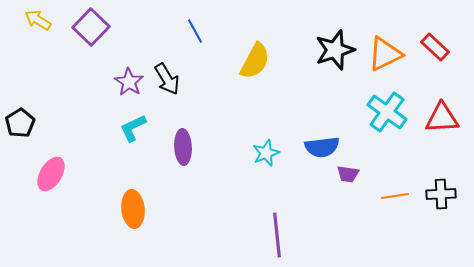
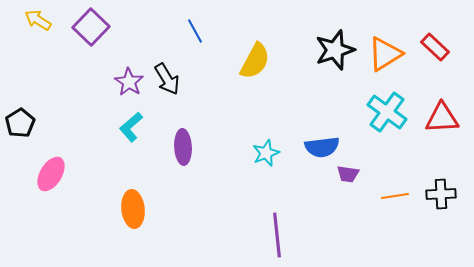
orange triangle: rotated 6 degrees counterclockwise
cyan L-shape: moved 2 px left, 1 px up; rotated 16 degrees counterclockwise
